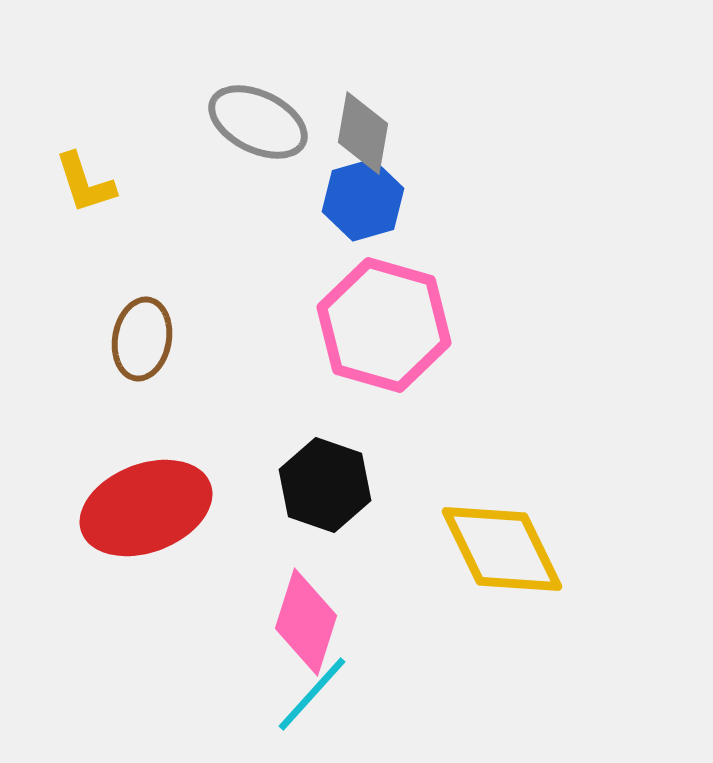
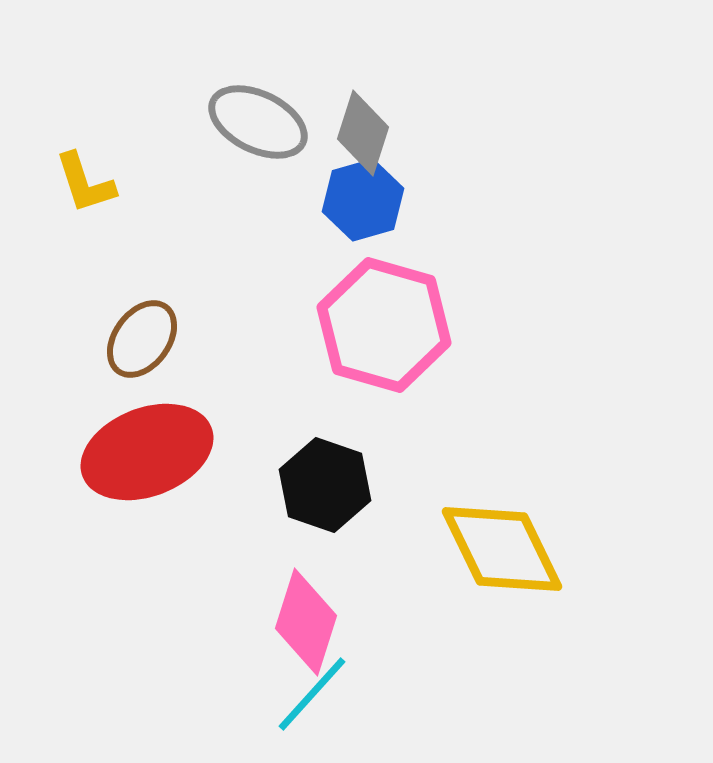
gray diamond: rotated 8 degrees clockwise
brown ellipse: rotated 26 degrees clockwise
red ellipse: moved 1 px right, 56 px up
